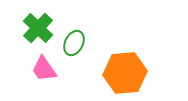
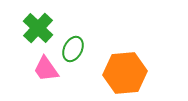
green ellipse: moved 1 px left, 6 px down
pink trapezoid: moved 2 px right
